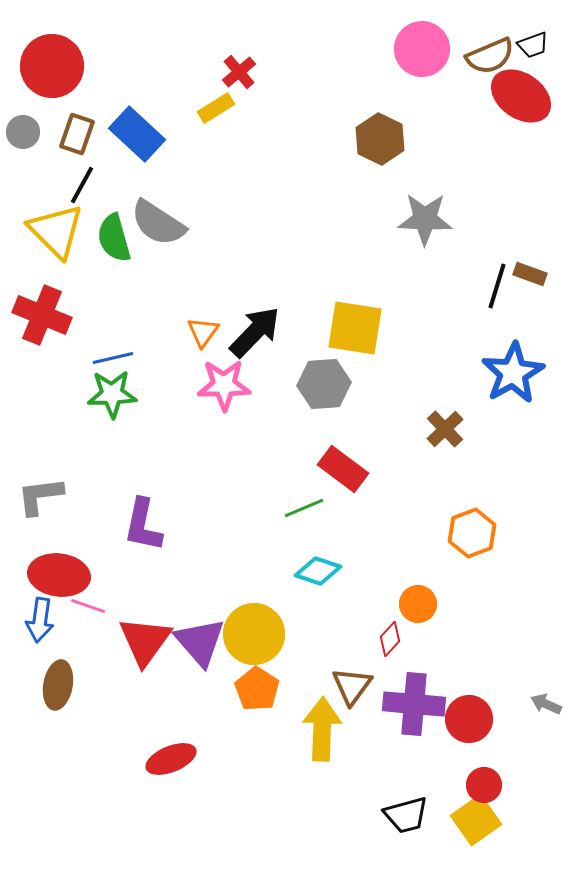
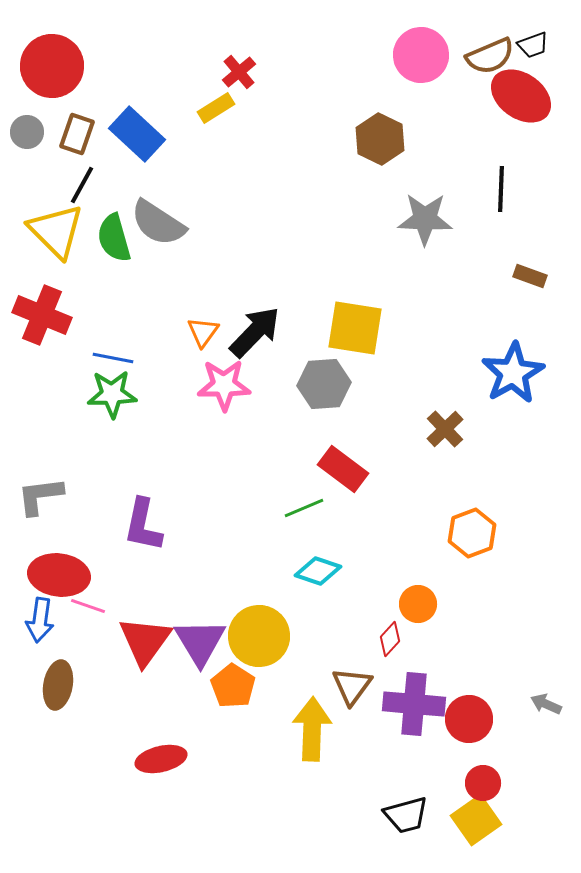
pink circle at (422, 49): moved 1 px left, 6 px down
gray circle at (23, 132): moved 4 px right
brown rectangle at (530, 274): moved 2 px down
black line at (497, 286): moved 4 px right, 97 px up; rotated 15 degrees counterclockwise
blue line at (113, 358): rotated 24 degrees clockwise
yellow circle at (254, 634): moved 5 px right, 2 px down
purple triangle at (200, 642): rotated 10 degrees clockwise
orange pentagon at (257, 689): moved 24 px left, 3 px up
yellow arrow at (322, 729): moved 10 px left
red ellipse at (171, 759): moved 10 px left; rotated 9 degrees clockwise
red circle at (484, 785): moved 1 px left, 2 px up
